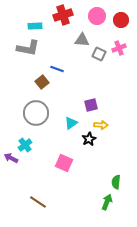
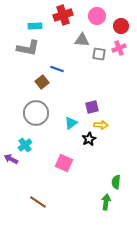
red circle: moved 6 px down
gray square: rotated 16 degrees counterclockwise
purple square: moved 1 px right, 2 px down
purple arrow: moved 1 px down
green arrow: moved 1 px left; rotated 14 degrees counterclockwise
